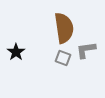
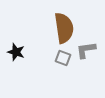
black star: rotated 18 degrees counterclockwise
